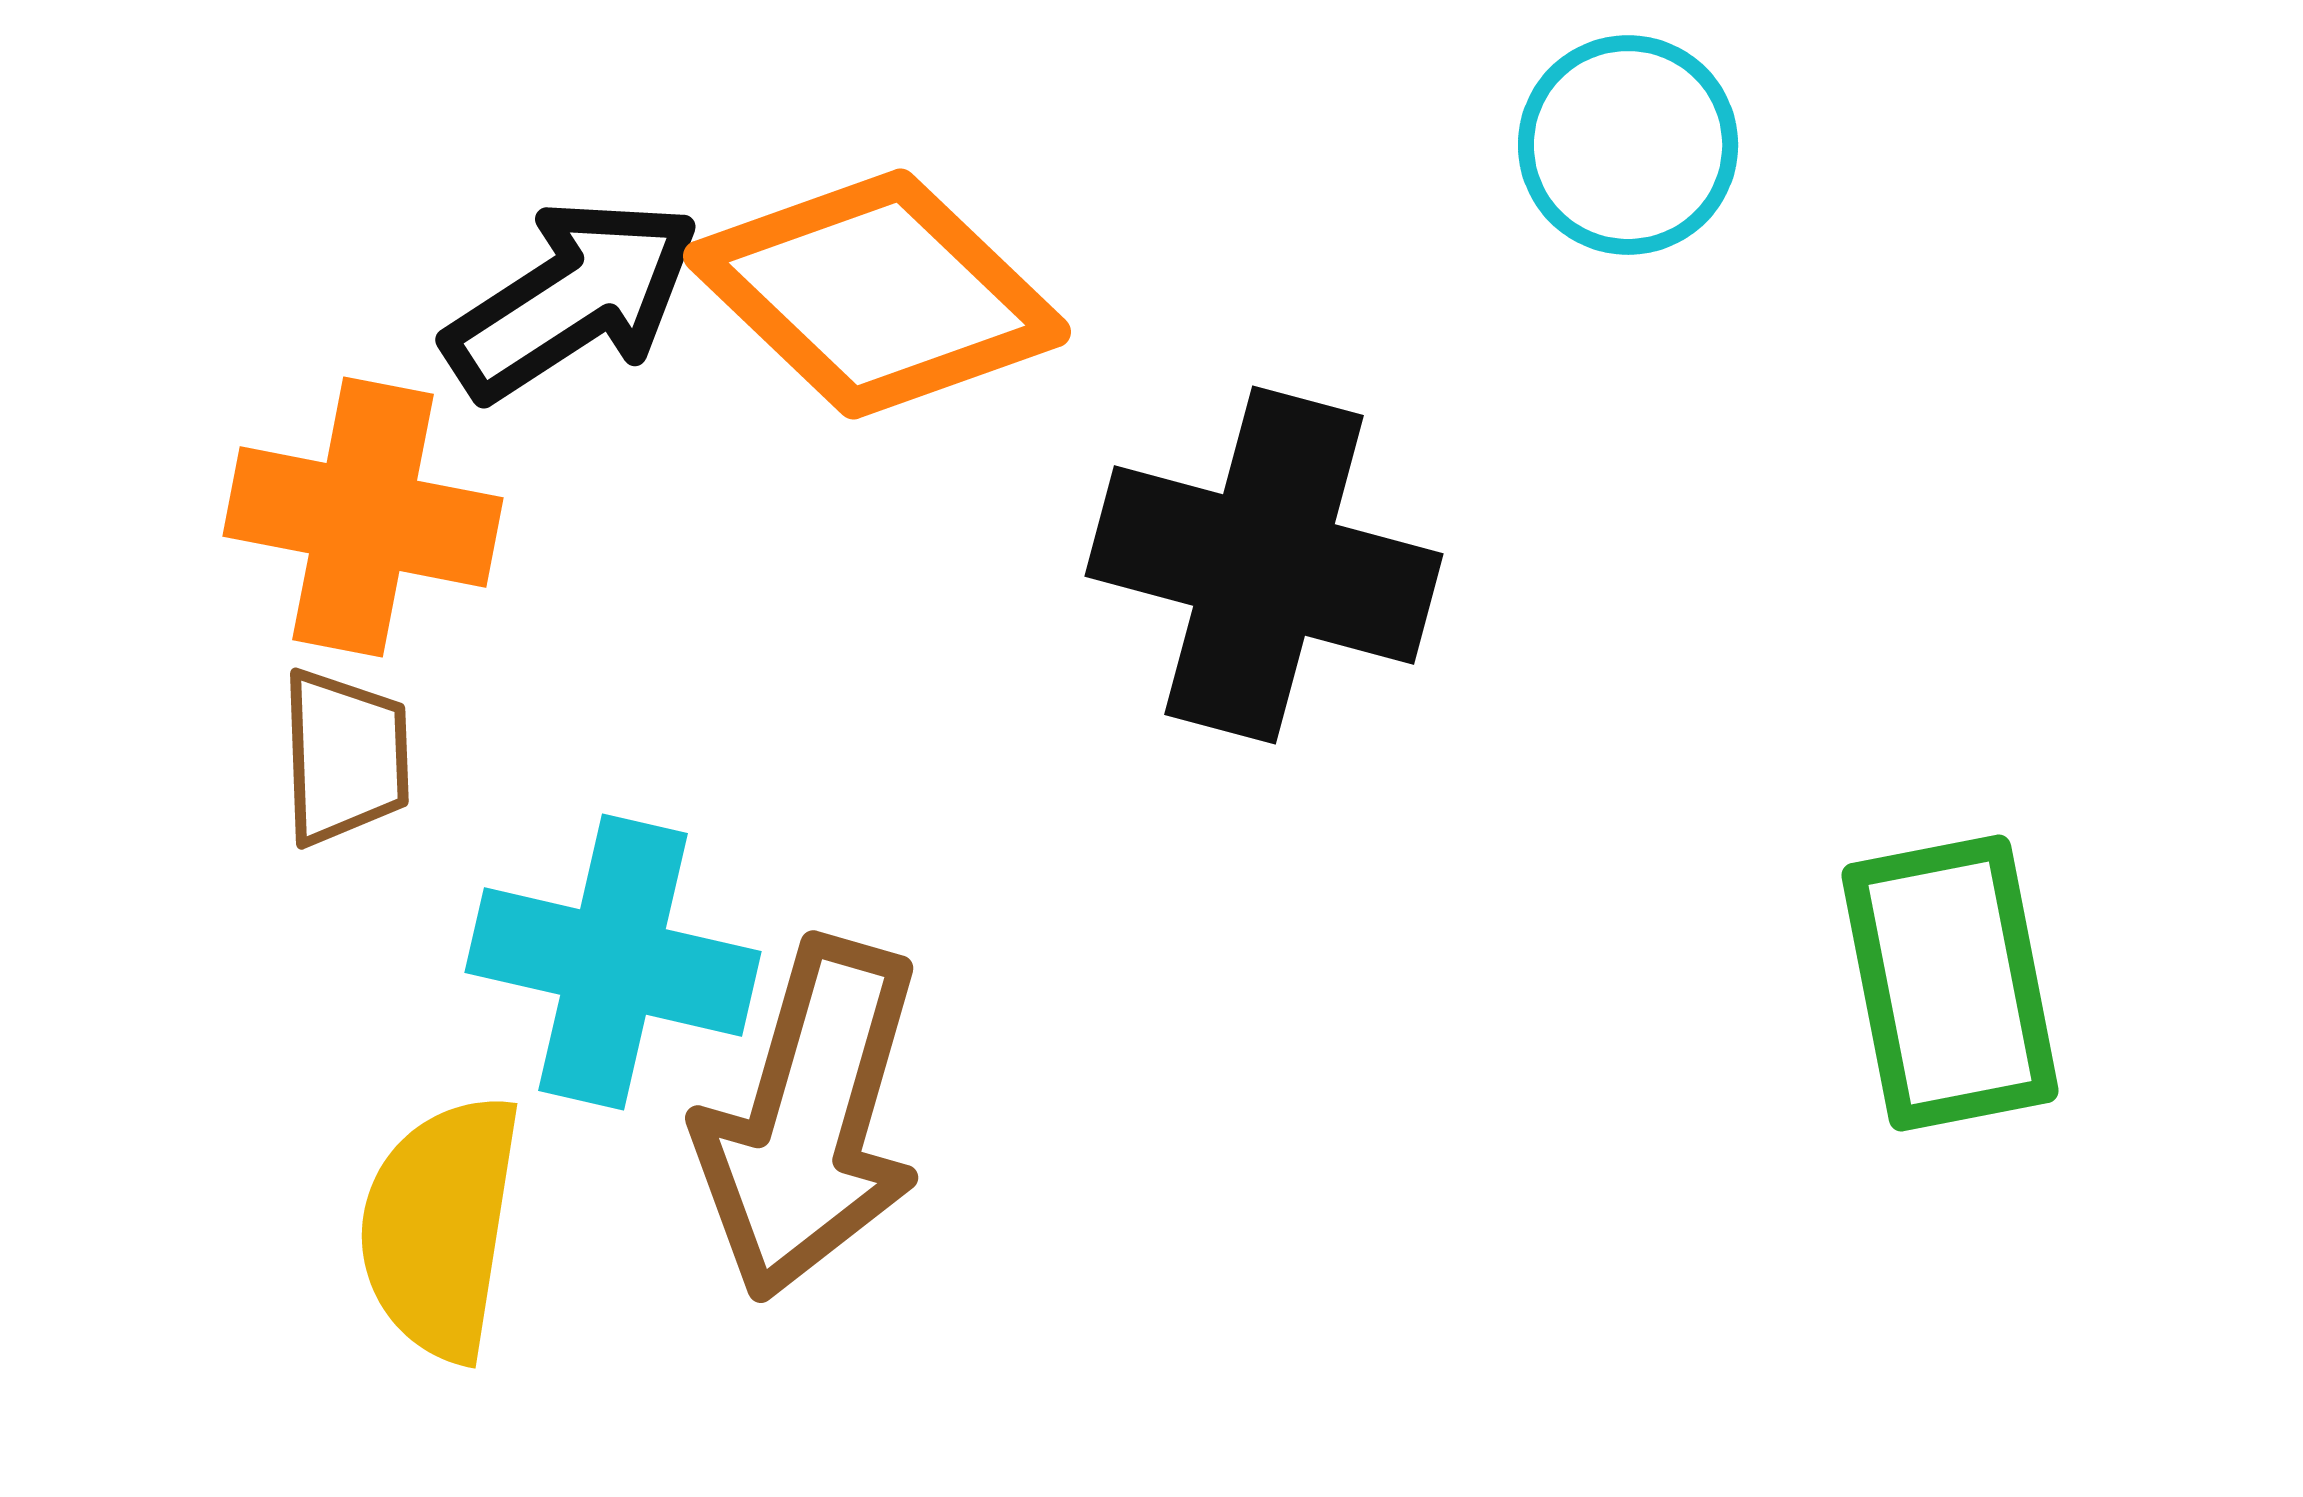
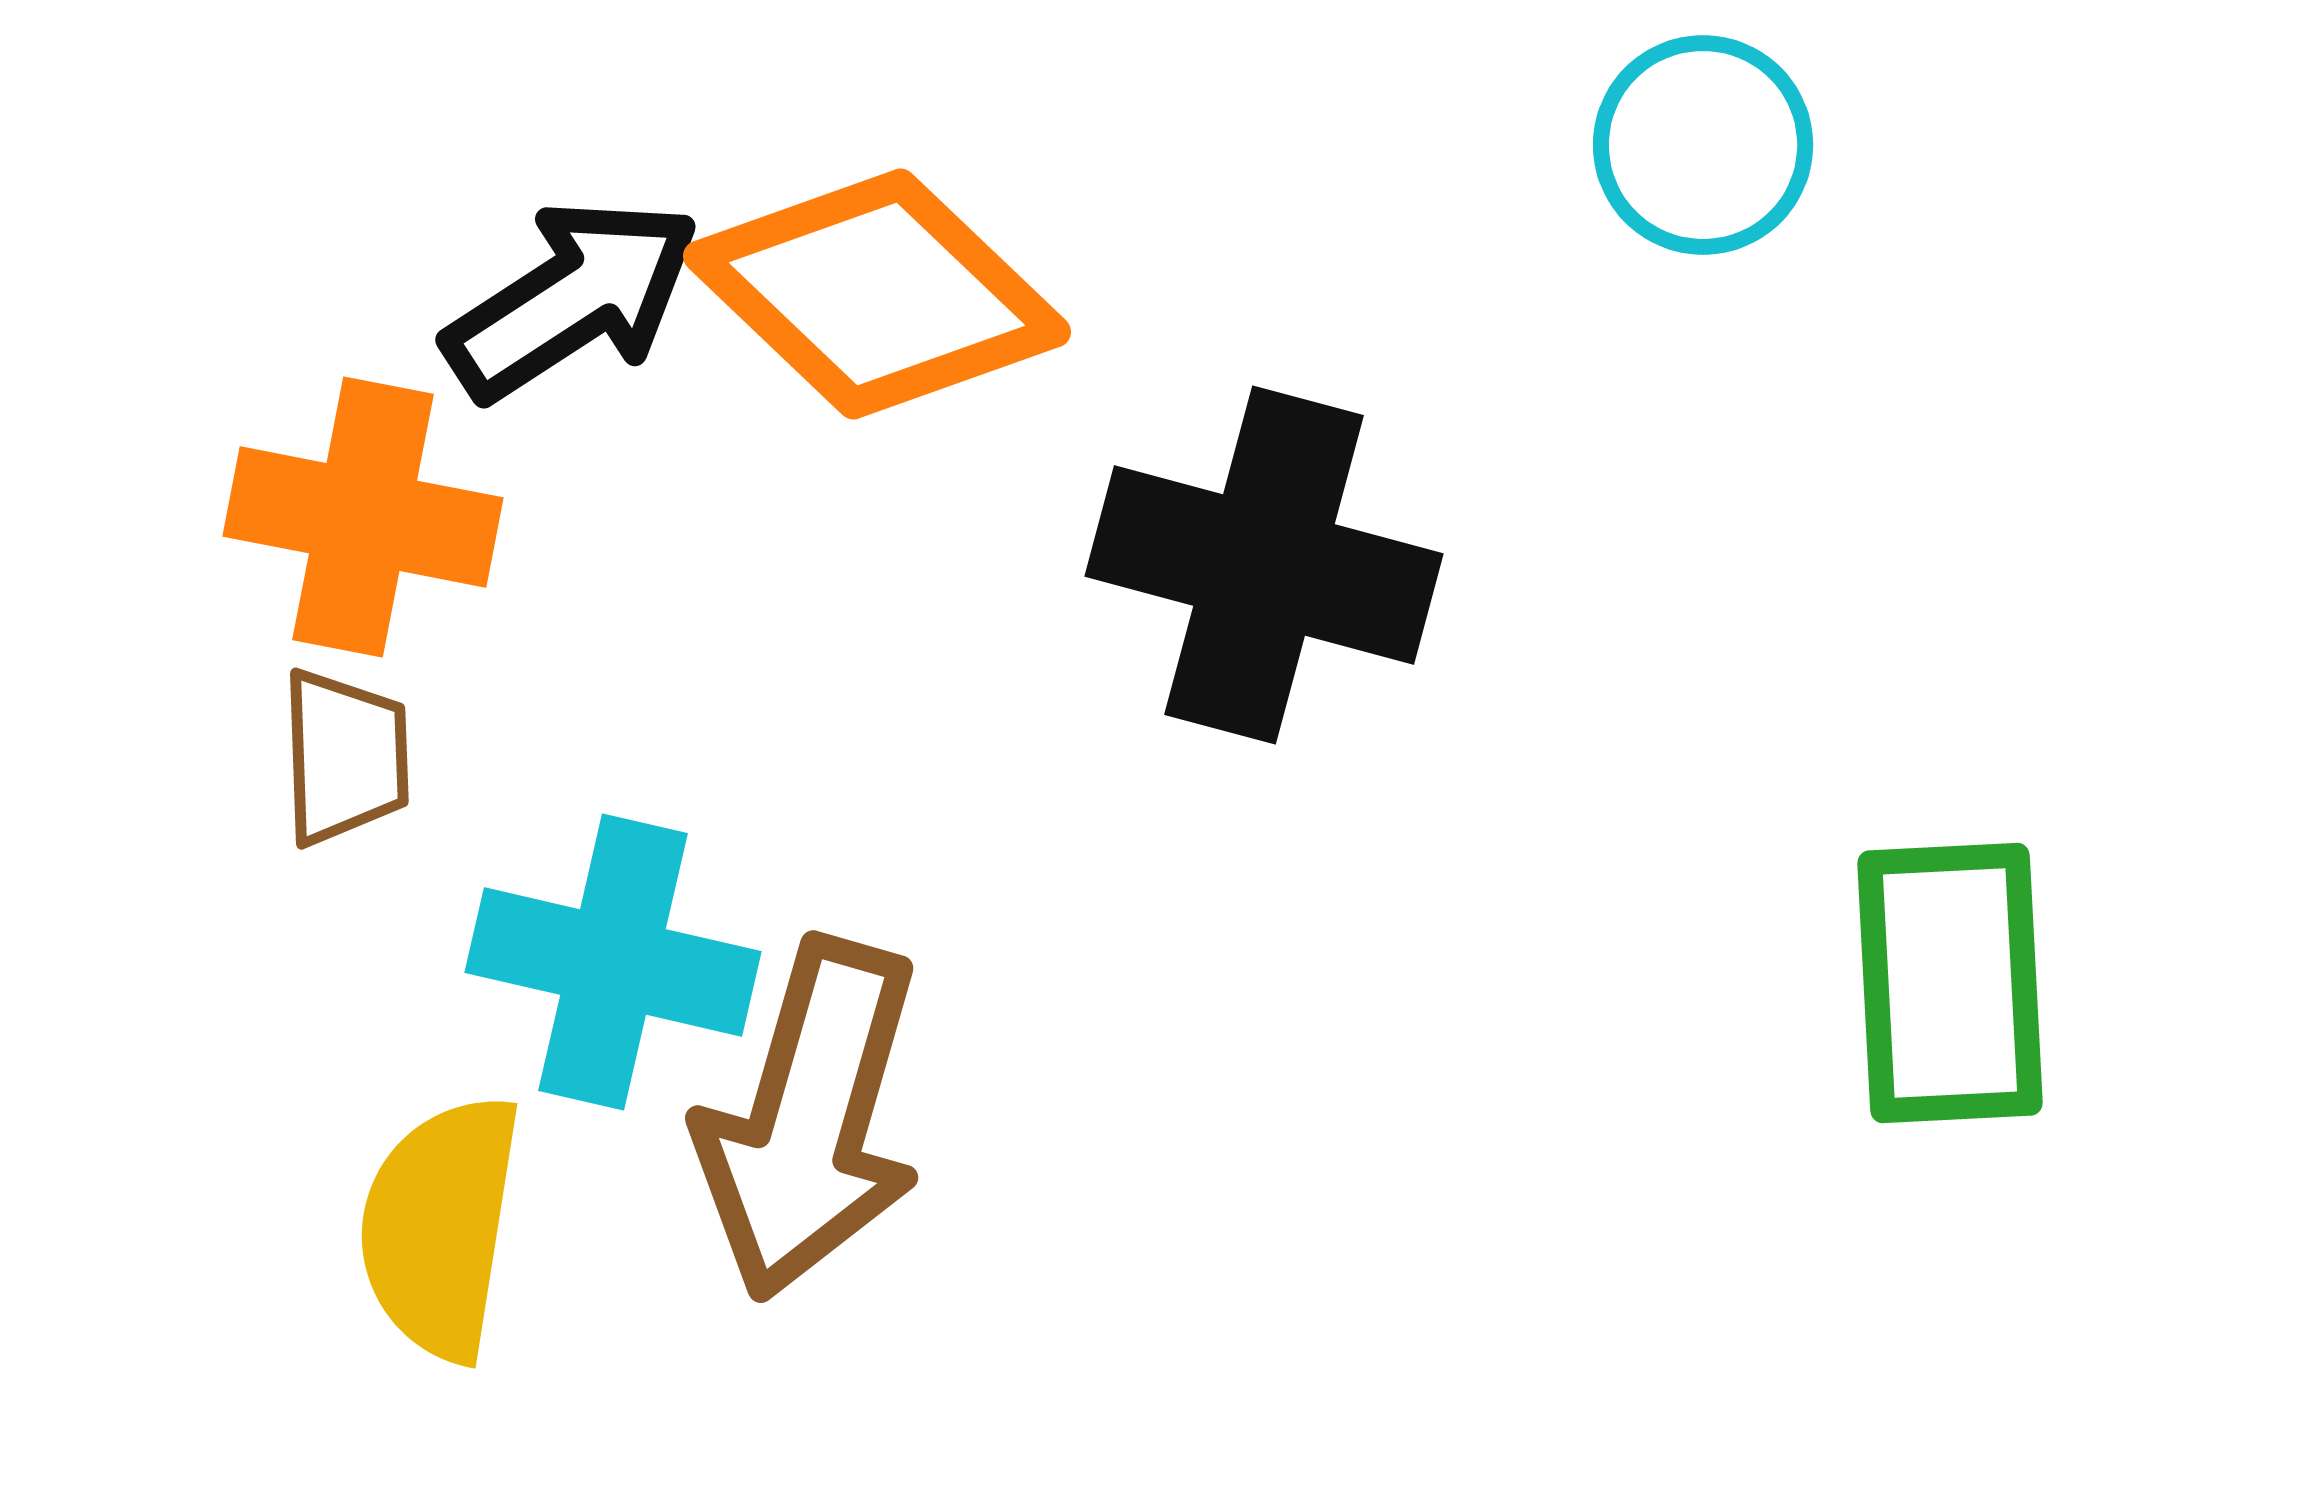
cyan circle: moved 75 px right
green rectangle: rotated 8 degrees clockwise
